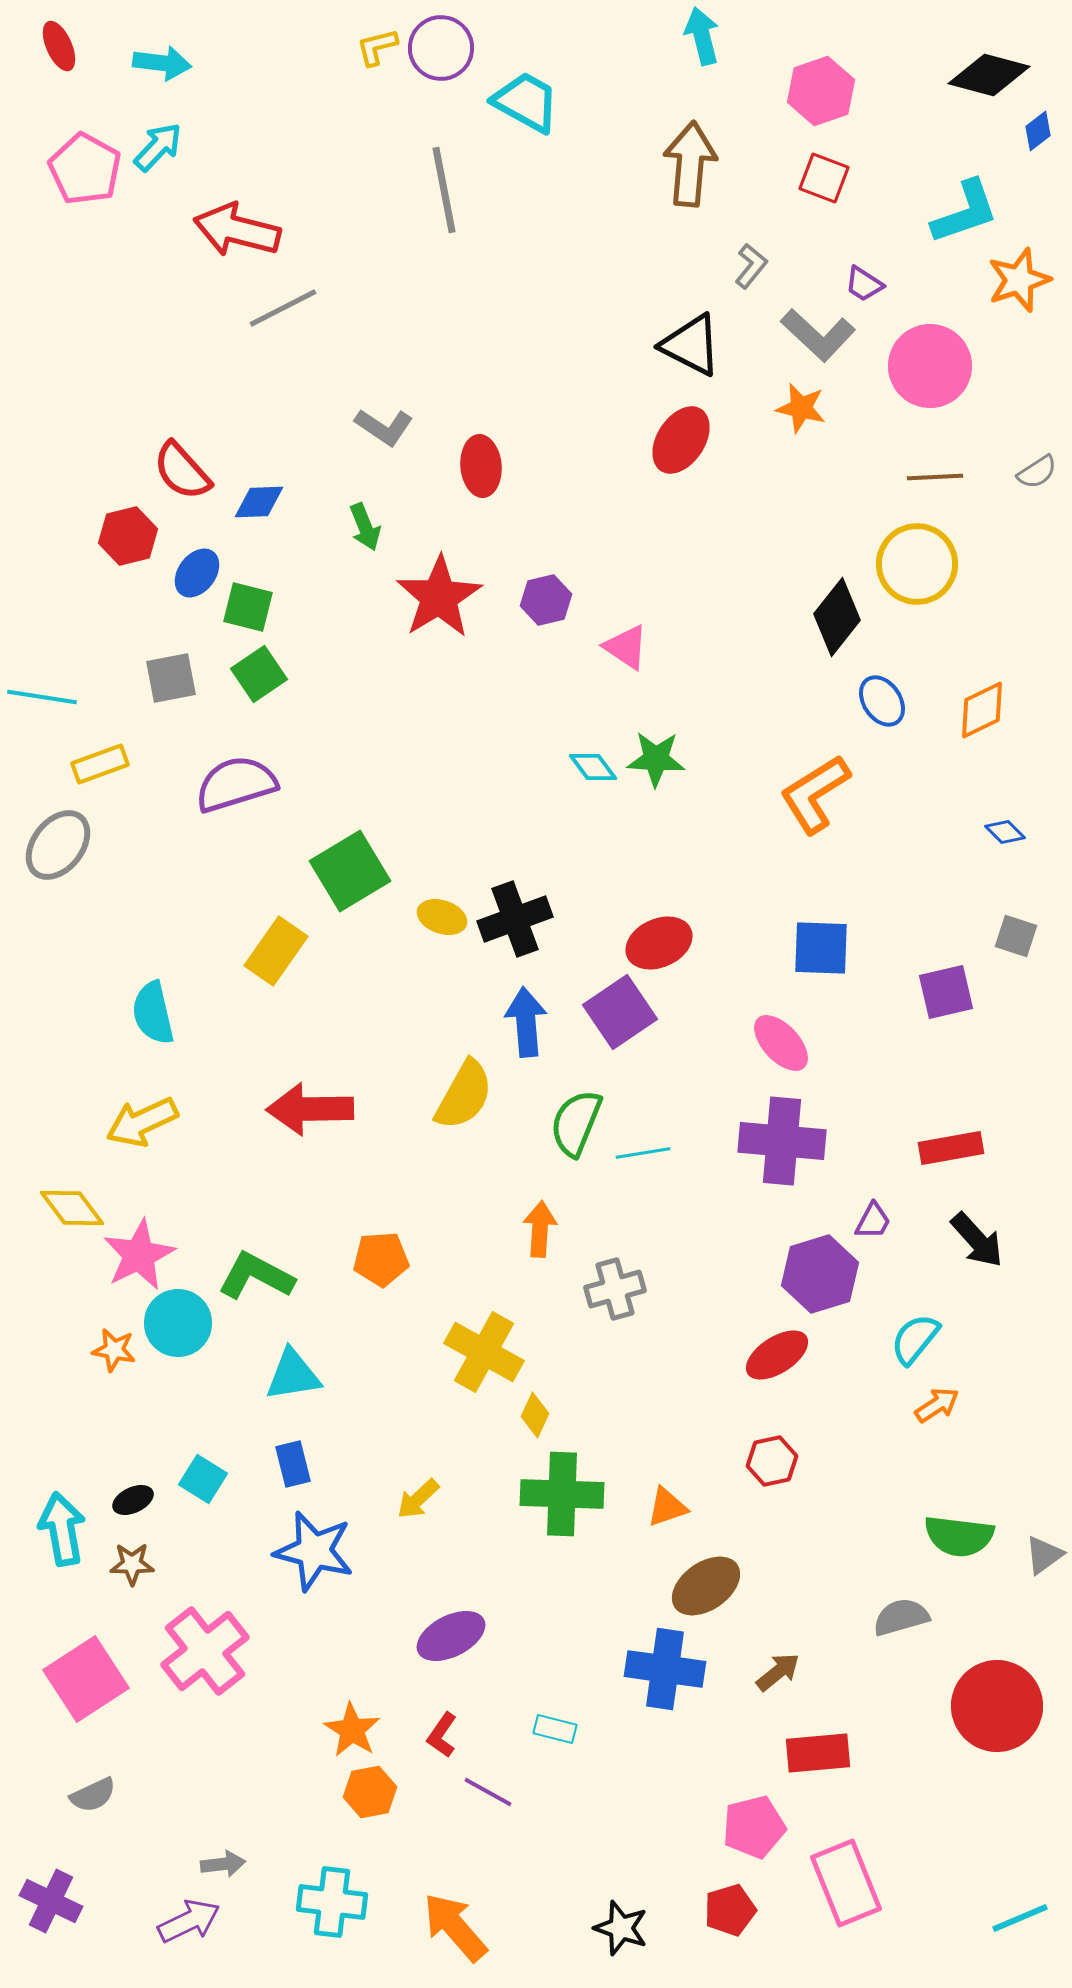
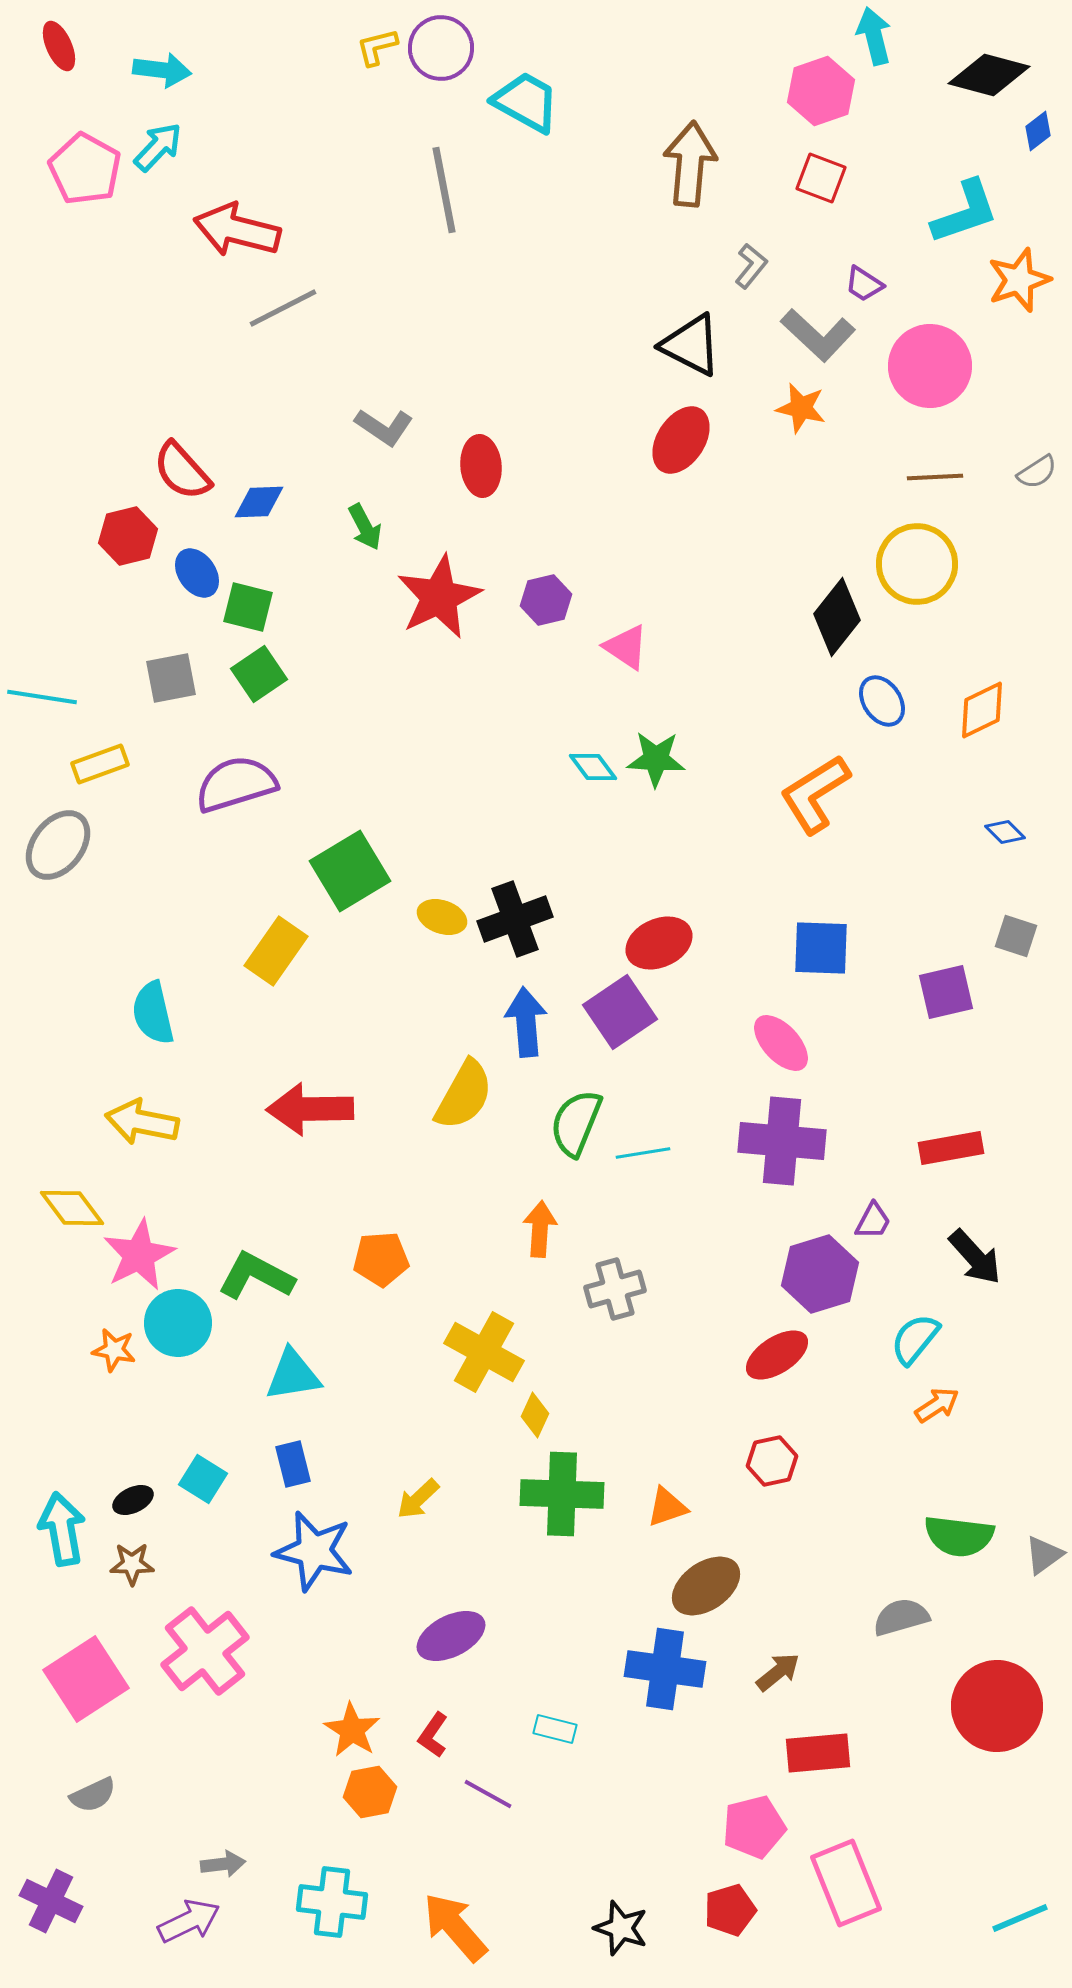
cyan arrow at (702, 36): moved 172 px right
cyan arrow at (162, 63): moved 7 px down
red square at (824, 178): moved 3 px left
green arrow at (365, 527): rotated 6 degrees counterclockwise
blue ellipse at (197, 573): rotated 72 degrees counterclockwise
red star at (439, 597): rotated 6 degrees clockwise
yellow arrow at (142, 1122): rotated 36 degrees clockwise
black arrow at (977, 1240): moved 2 px left, 17 px down
red L-shape at (442, 1735): moved 9 px left
purple line at (488, 1792): moved 2 px down
